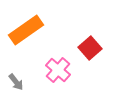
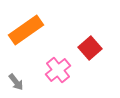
pink cross: rotated 10 degrees clockwise
